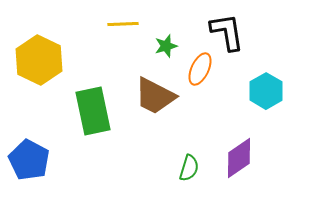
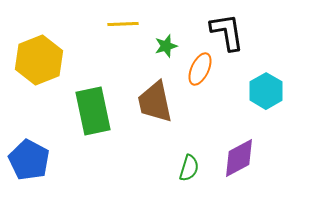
yellow hexagon: rotated 12 degrees clockwise
brown trapezoid: moved 6 px down; rotated 51 degrees clockwise
purple diamond: rotated 6 degrees clockwise
